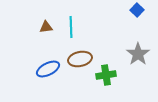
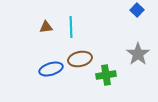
blue ellipse: moved 3 px right; rotated 10 degrees clockwise
